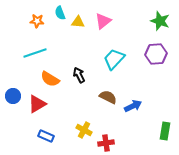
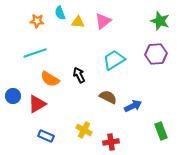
cyan trapezoid: moved 1 px down; rotated 15 degrees clockwise
green rectangle: moved 4 px left; rotated 30 degrees counterclockwise
red cross: moved 5 px right, 1 px up
